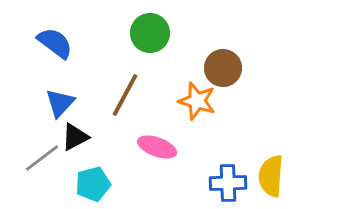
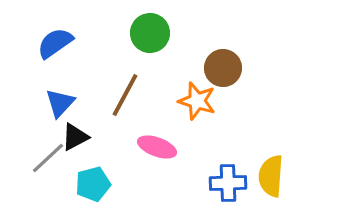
blue semicircle: rotated 72 degrees counterclockwise
gray line: moved 6 px right; rotated 6 degrees counterclockwise
